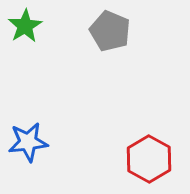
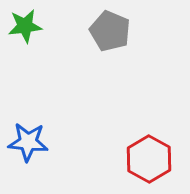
green star: rotated 24 degrees clockwise
blue star: rotated 12 degrees clockwise
